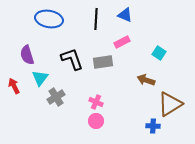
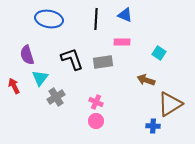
pink rectangle: rotated 28 degrees clockwise
